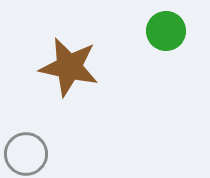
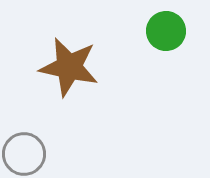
gray circle: moved 2 px left
